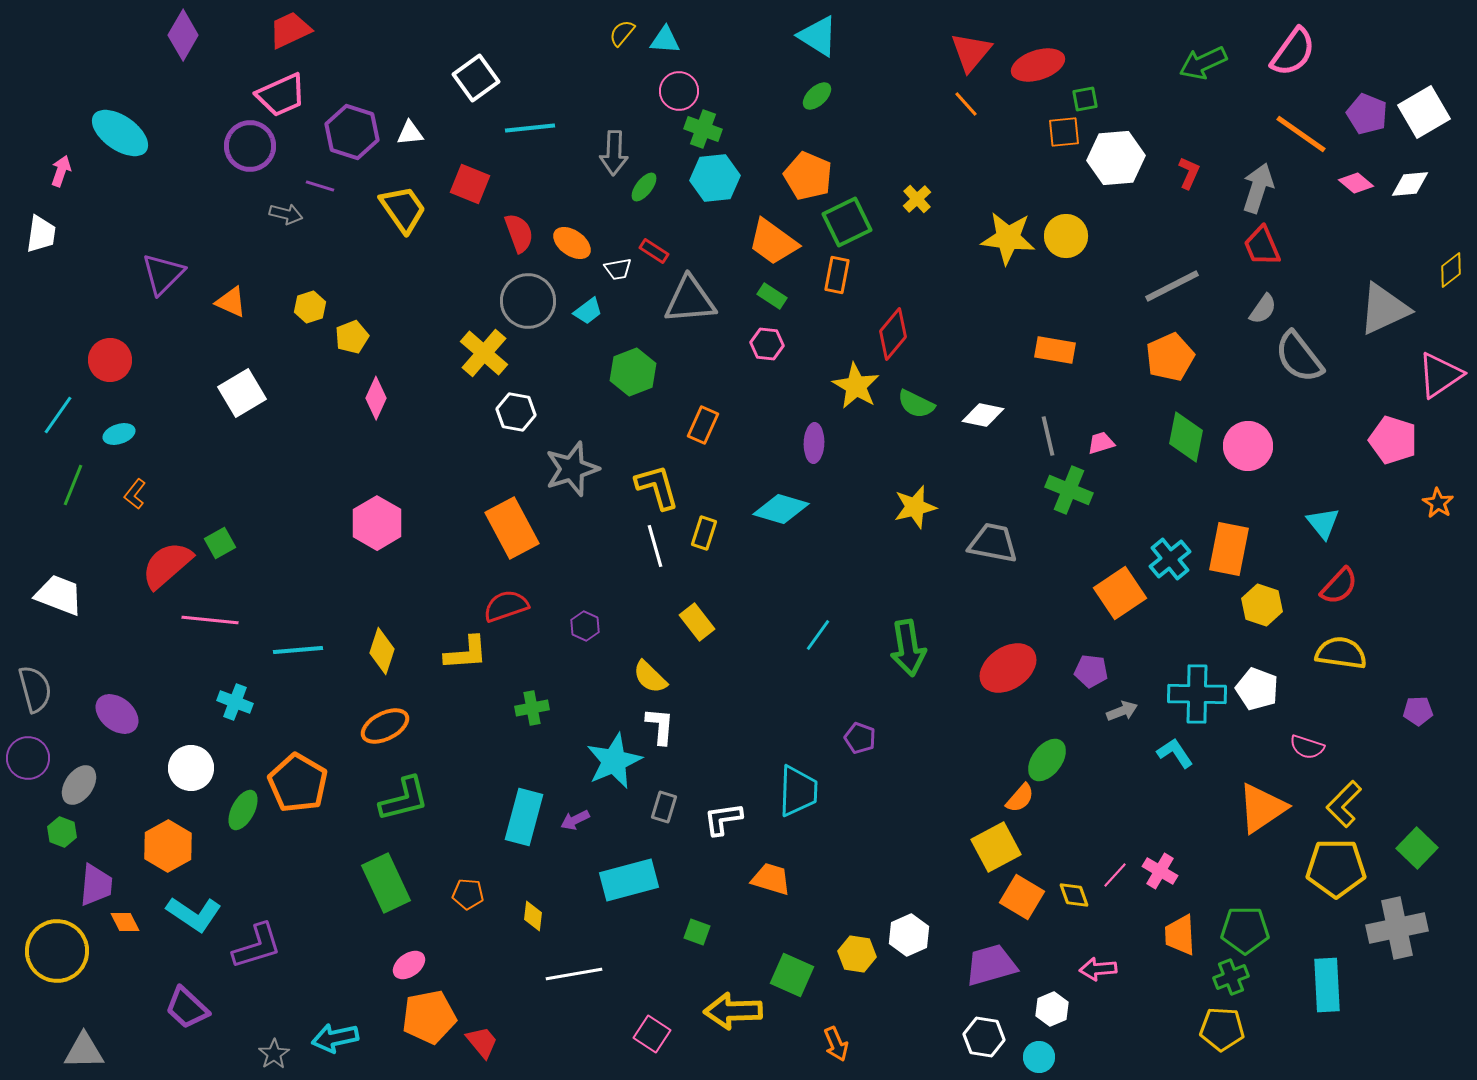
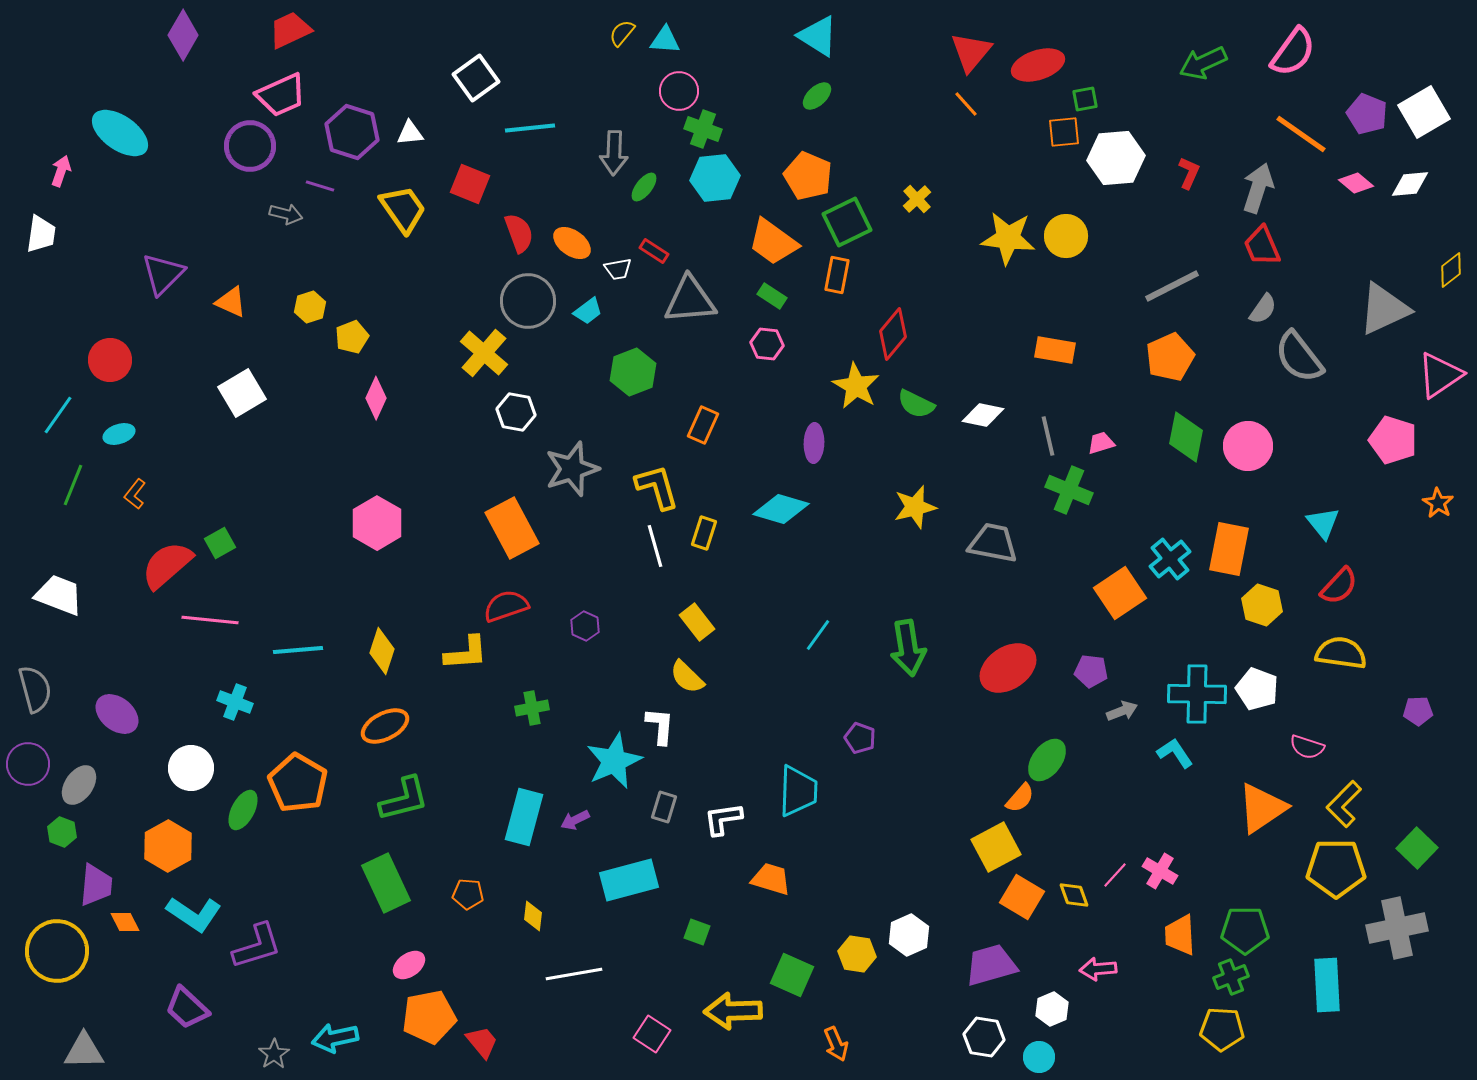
yellow semicircle at (650, 677): moved 37 px right
purple circle at (28, 758): moved 6 px down
